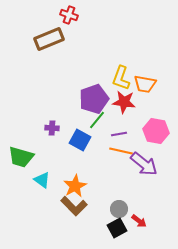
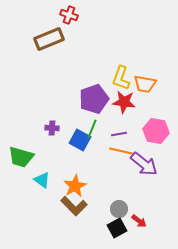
green line: moved 5 px left, 9 px down; rotated 18 degrees counterclockwise
